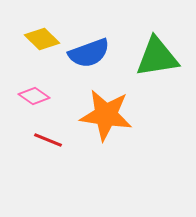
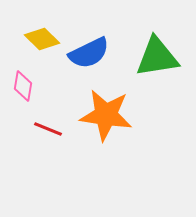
blue semicircle: rotated 6 degrees counterclockwise
pink diamond: moved 11 px left, 10 px up; rotated 64 degrees clockwise
red line: moved 11 px up
